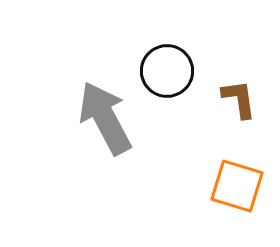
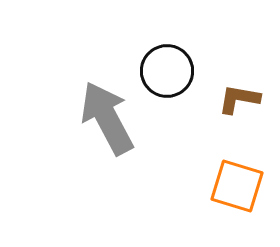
brown L-shape: rotated 72 degrees counterclockwise
gray arrow: moved 2 px right
